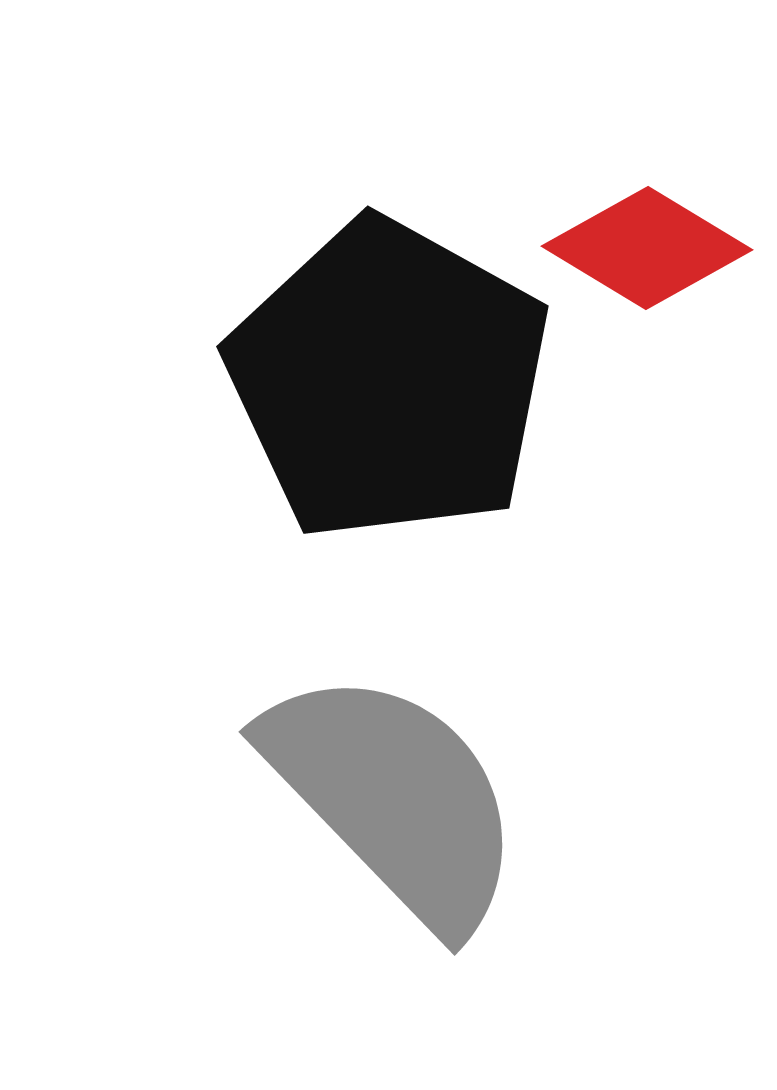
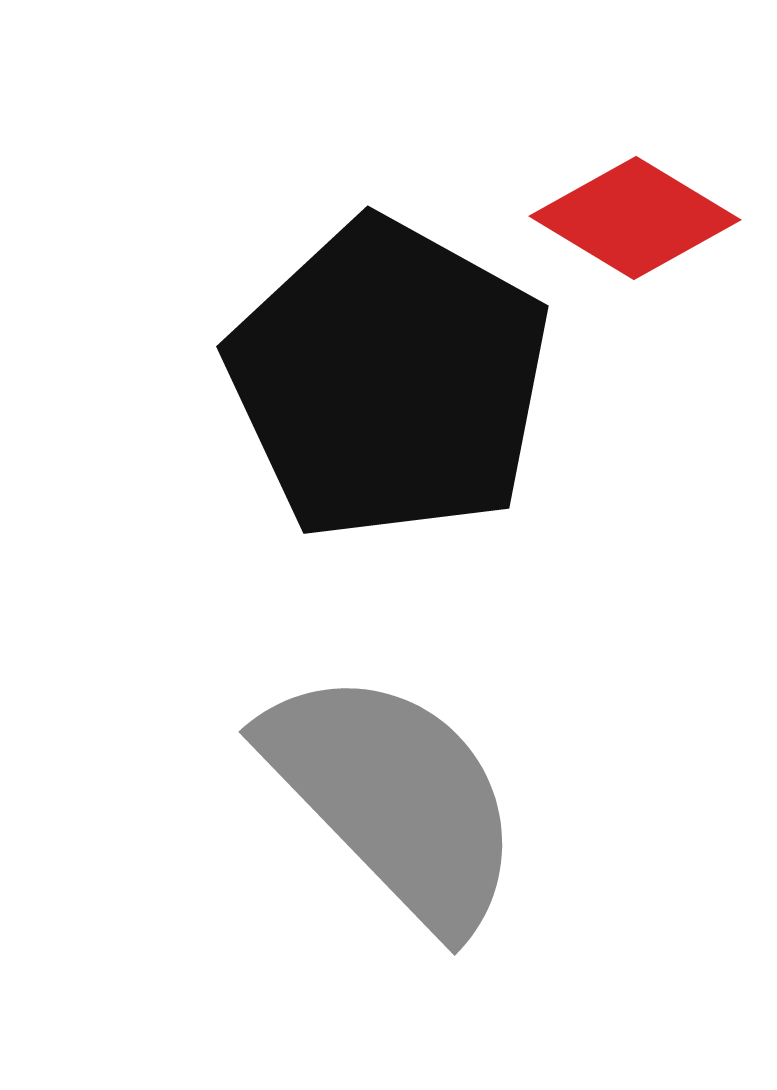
red diamond: moved 12 px left, 30 px up
